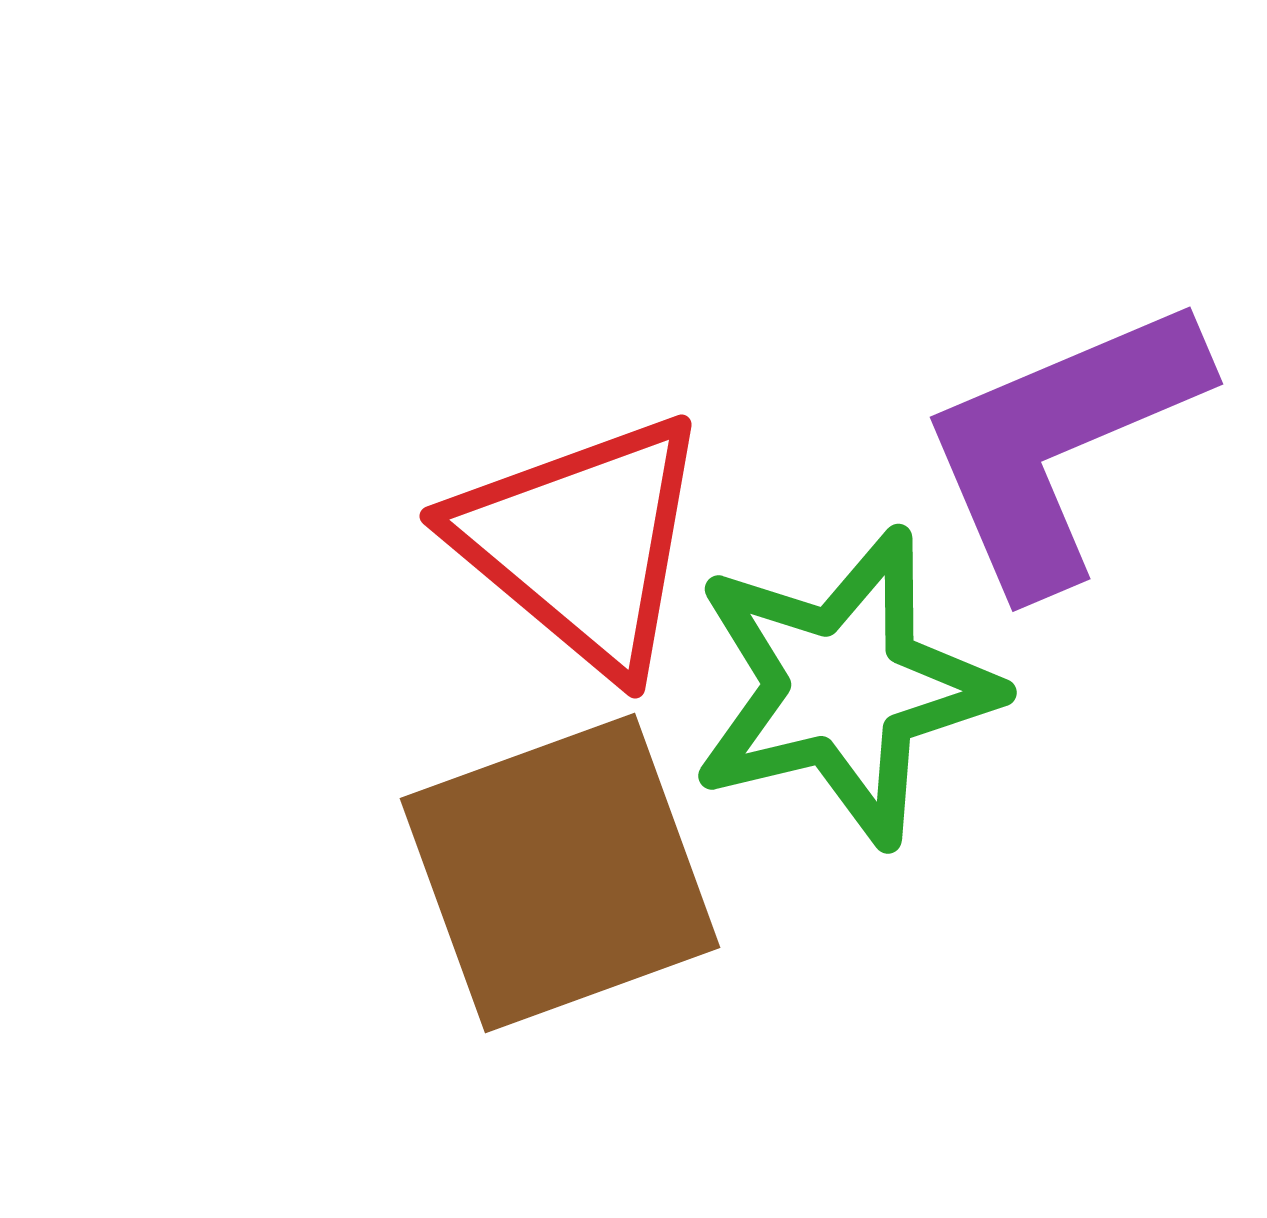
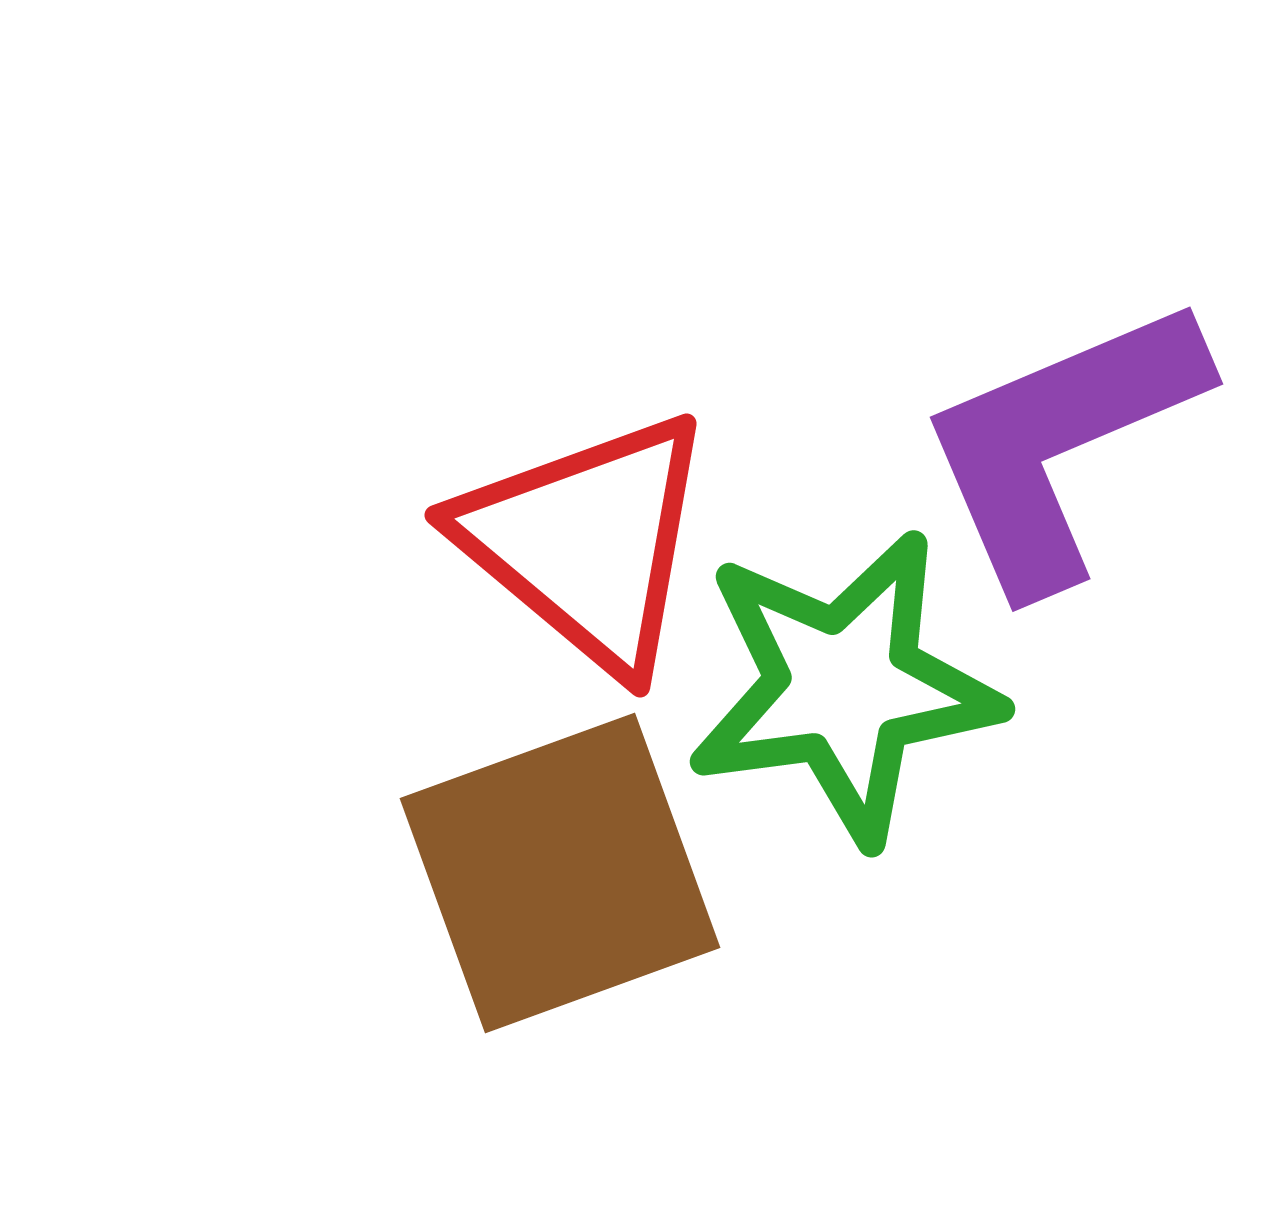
red triangle: moved 5 px right, 1 px up
green star: rotated 6 degrees clockwise
